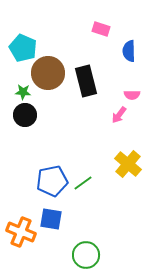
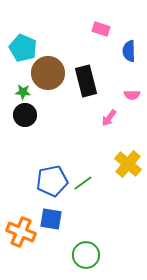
pink arrow: moved 10 px left, 3 px down
